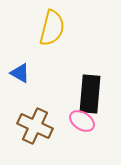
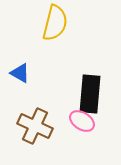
yellow semicircle: moved 3 px right, 5 px up
